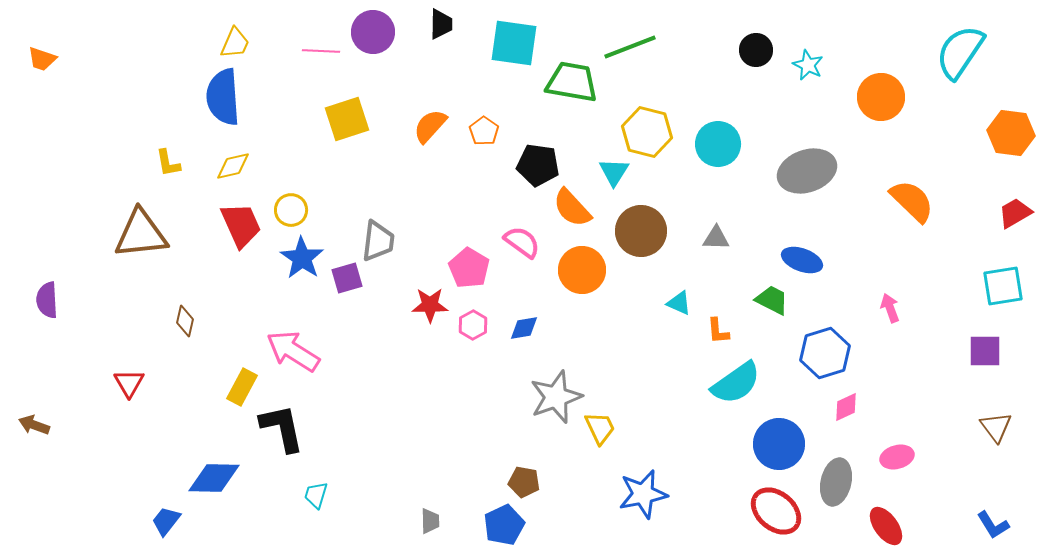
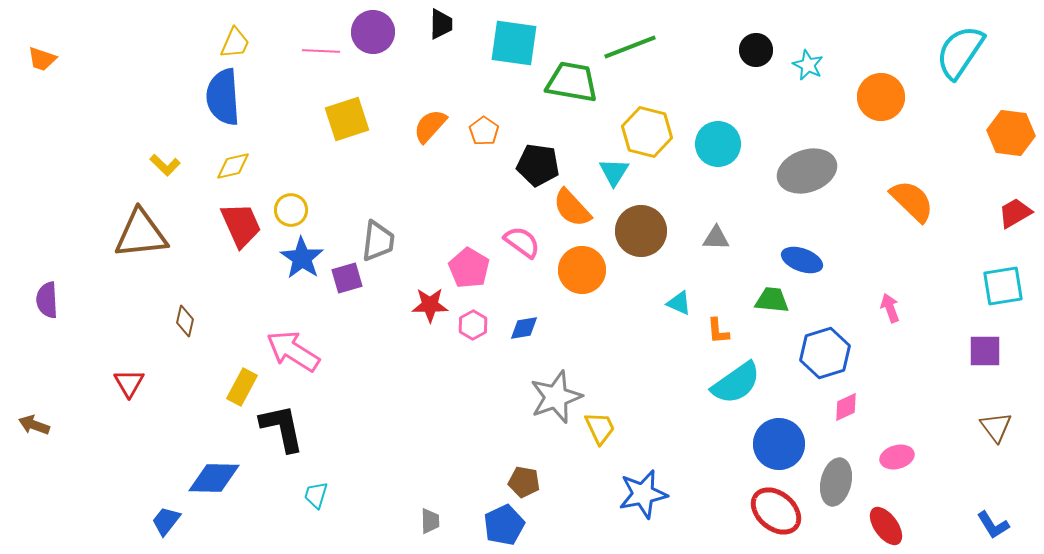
yellow L-shape at (168, 163): moved 3 px left, 2 px down; rotated 36 degrees counterclockwise
green trapezoid at (772, 300): rotated 21 degrees counterclockwise
